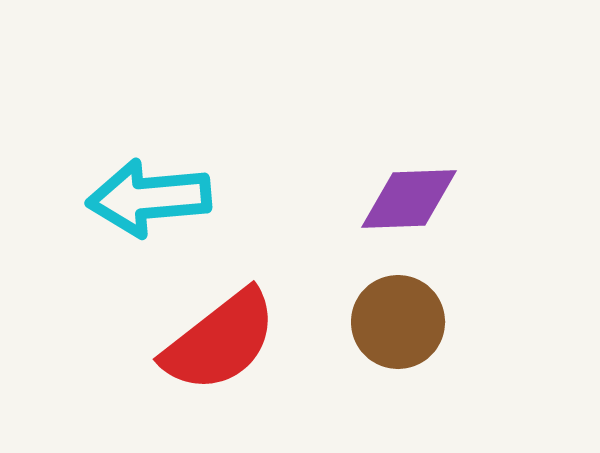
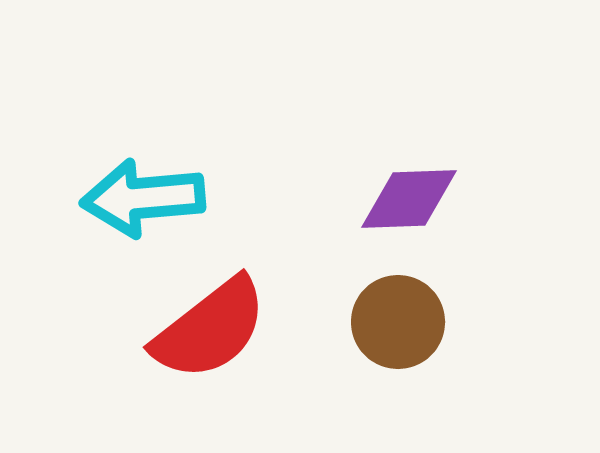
cyan arrow: moved 6 px left
red semicircle: moved 10 px left, 12 px up
